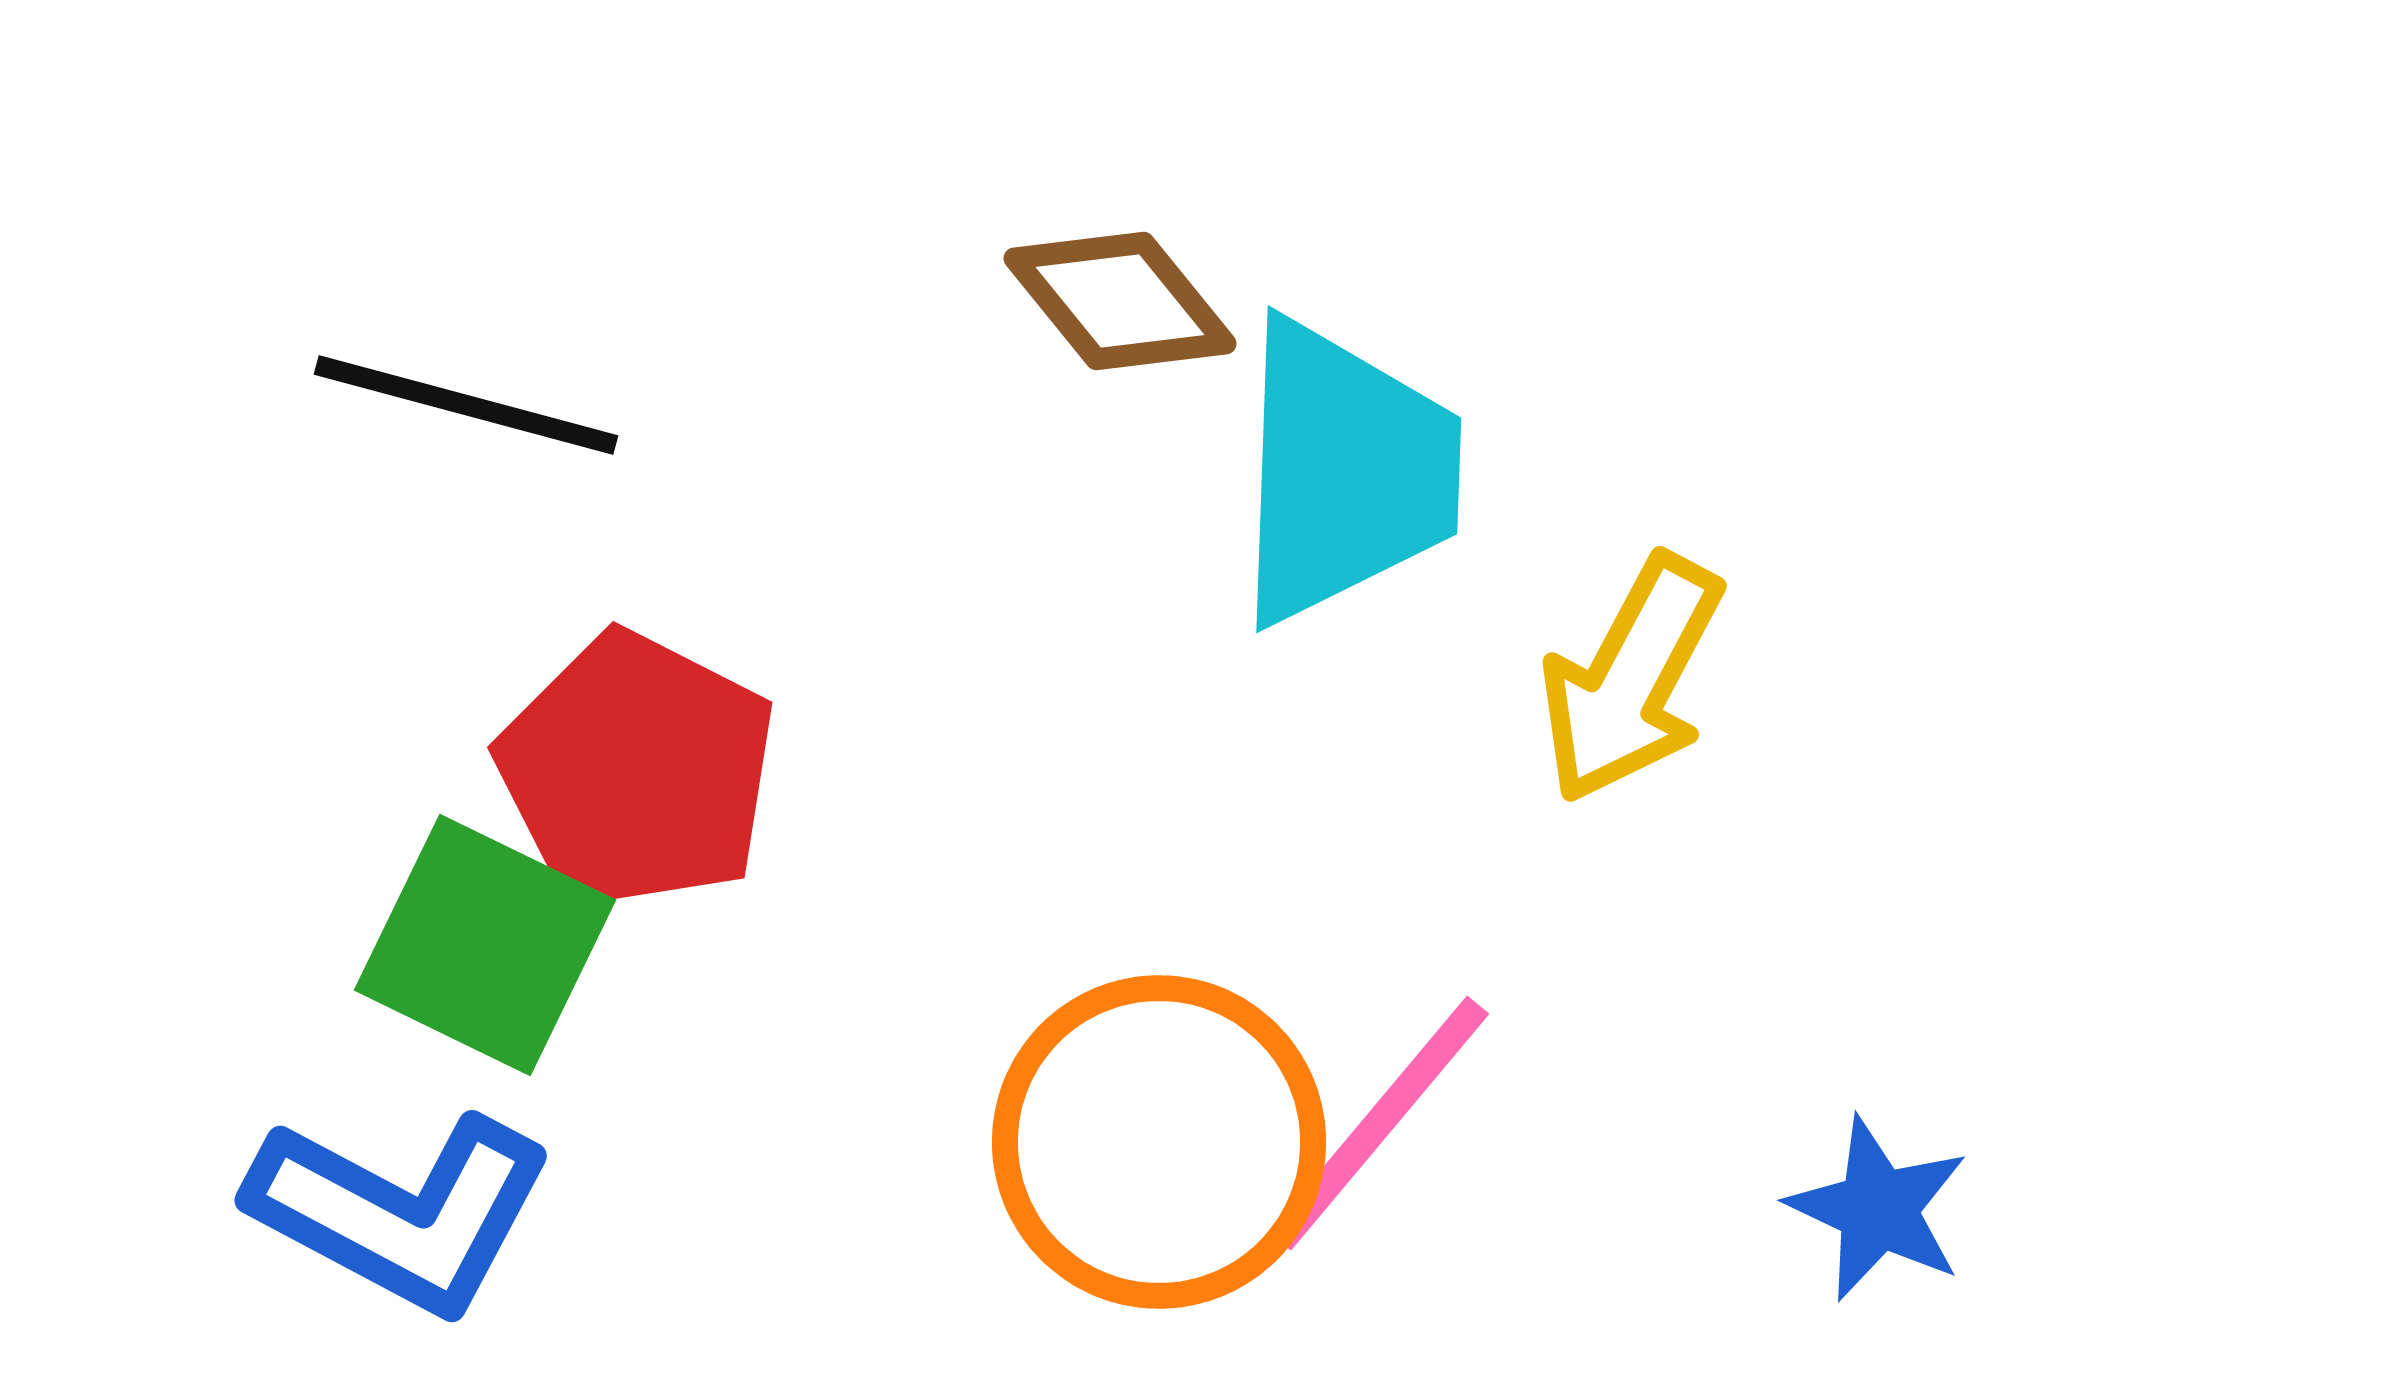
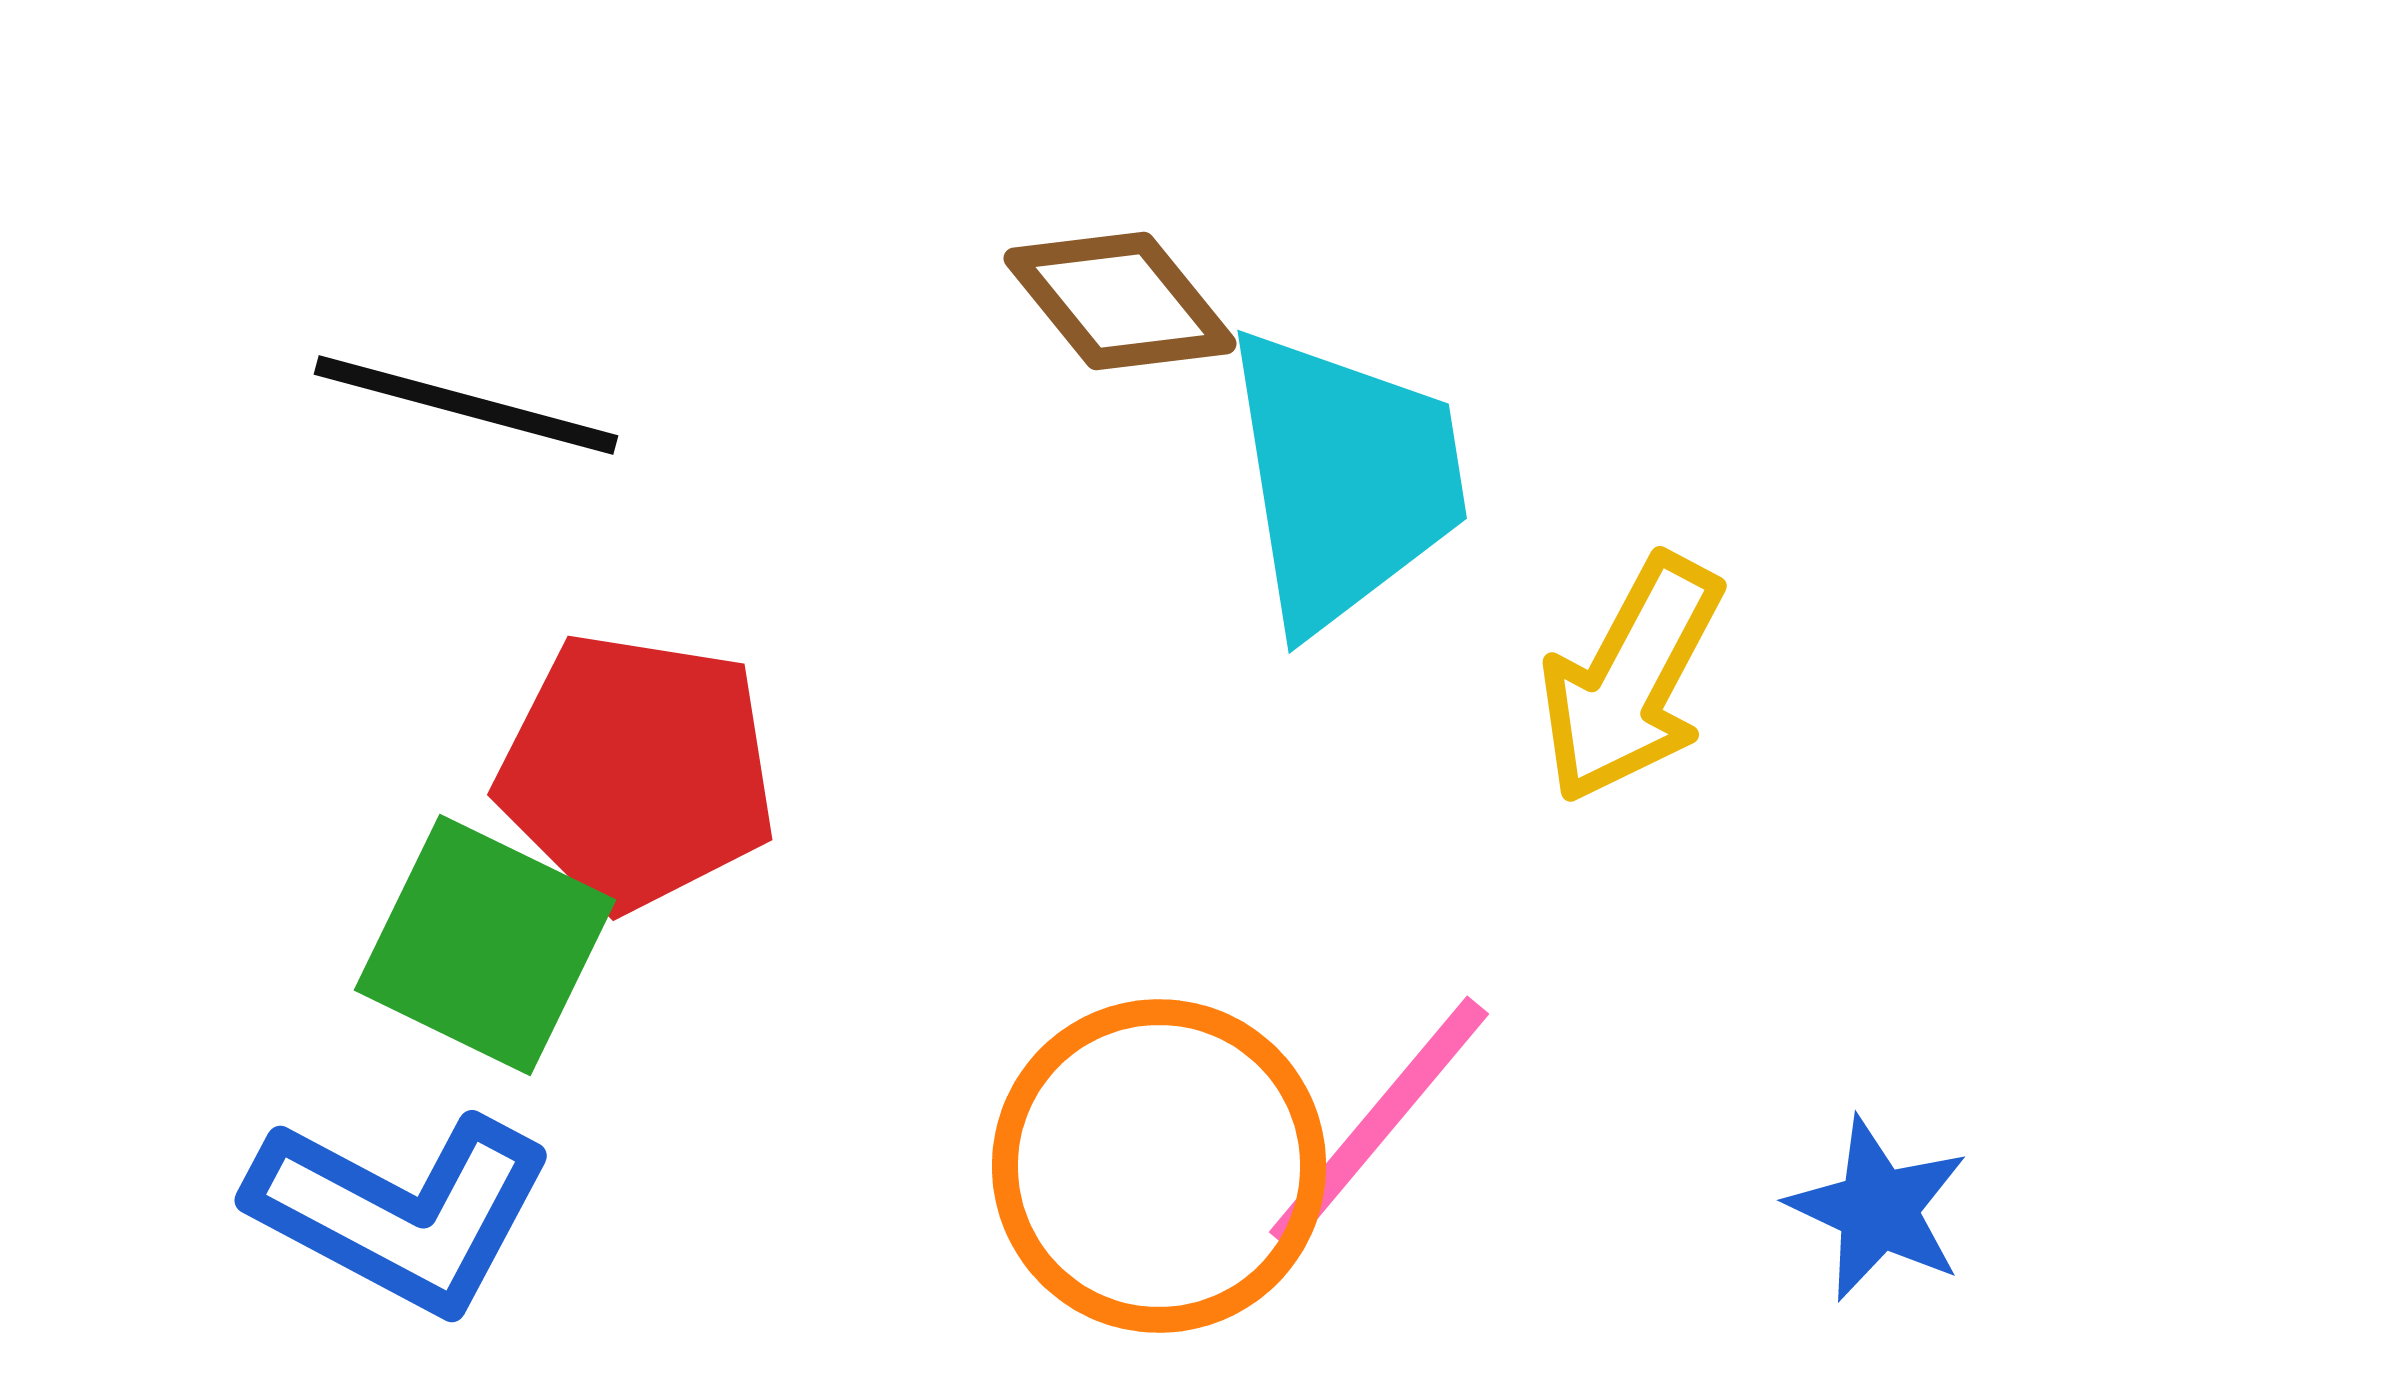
cyan trapezoid: moved 7 px down; rotated 11 degrees counterclockwise
red pentagon: rotated 18 degrees counterclockwise
orange circle: moved 24 px down
